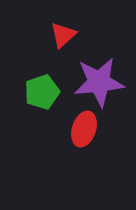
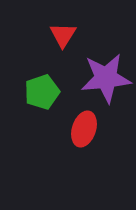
red triangle: rotated 16 degrees counterclockwise
purple star: moved 7 px right, 4 px up
